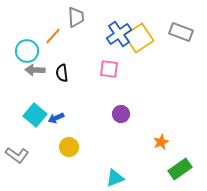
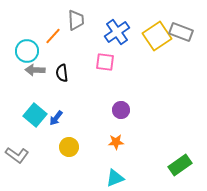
gray trapezoid: moved 3 px down
blue cross: moved 2 px left, 2 px up
yellow square: moved 18 px right, 2 px up
pink square: moved 4 px left, 7 px up
purple circle: moved 4 px up
blue arrow: rotated 28 degrees counterclockwise
orange star: moved 45 px left; rotated 21 degrees clockwise
green rectangle: moved 4 px up
